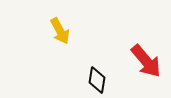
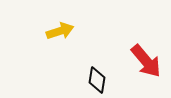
yellow arrow: rotated 80 degrees counterclockwise
